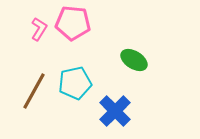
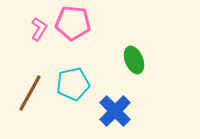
green ellipse: rotated 36 degrees clockwise
cyan pentagon: moved 2 px left, 1 px down
brown line: moved 4 px left, 2 px down
